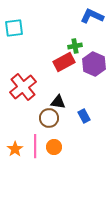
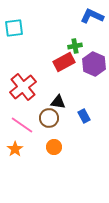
pink line: moved 13 px left, 21 px up; rotated 55 degrees counterclockwise
